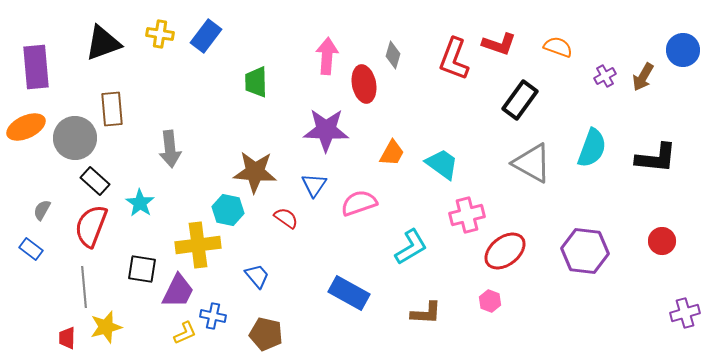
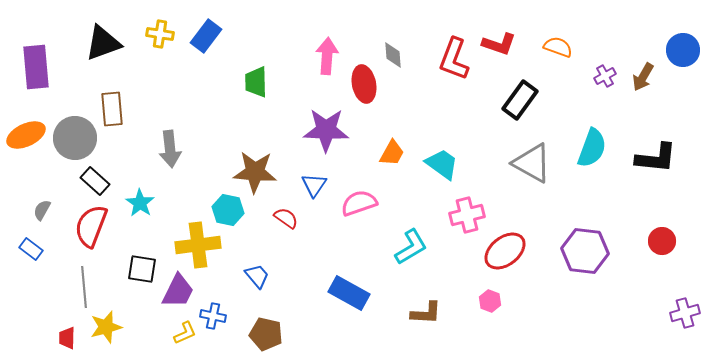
gray diamond at (393, 55): rotated 20 degrees counterclockwise
orange ellipse at (26, 127): moved 8 px down
